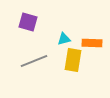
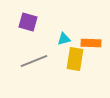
orange rectangle: moved 1 px left
yellow rectangle: moved 2 px right, 1 px up
